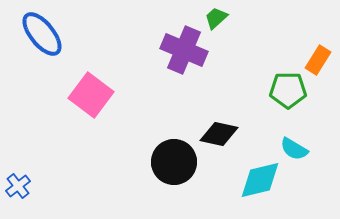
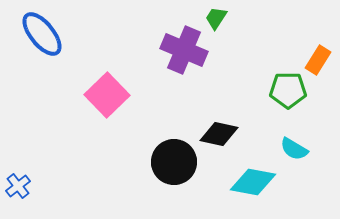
green trapezoid: rotated 15 degrees counterclockwise
pink square: moved 16 px right; rotated 9 degrees clockwise
cyan diamond: moved 7 px left, 2 px down; rotated 24 degrees clockwise
